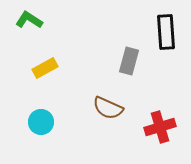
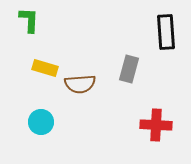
green L-shape: rotated 60 degrees clockwise
gray rectangle: moved 8 px down
yellow rectangle: rotated 45 degrees clockwise
brown semicircle: moved 28 px left, 24 px up; rotated 28 degrees counterclockwise
red cross: moved 4 px left, 2 px up; rotated 20 degrees clockwise
